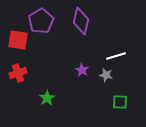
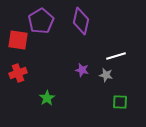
purple star: rotated 16 degrees counterclockwise
